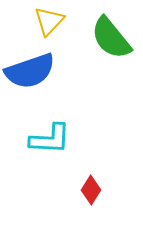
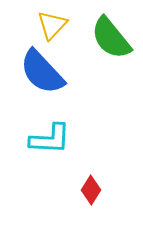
yellow triangle: moved 3 px right, 4 px down
blue semicircle: moved 12 px right, 1 px down; rotated 66 degrees clockwise
